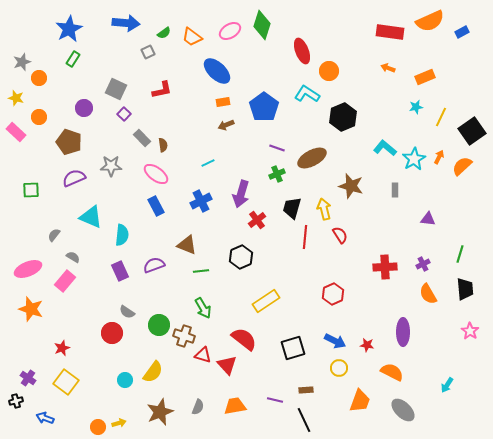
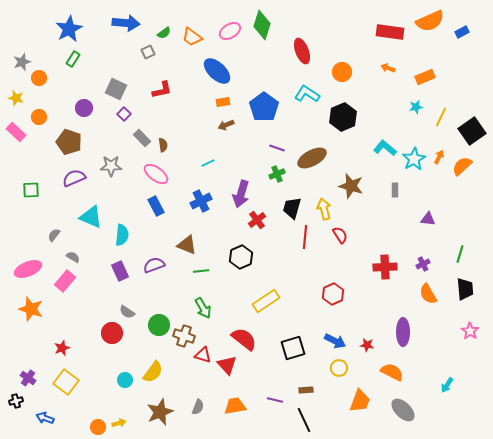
orange circle at (329, 71): moved 13 px right, 1 px down
